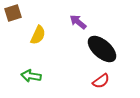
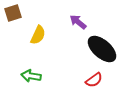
red semicircle: moved 7 px left, 1 px up
